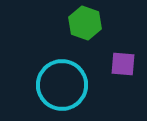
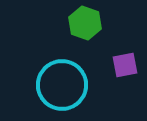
purple square: moved 2 px right, 1 px down; rotated 16 degrees counterclockwise
